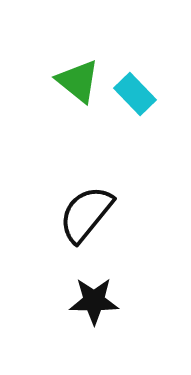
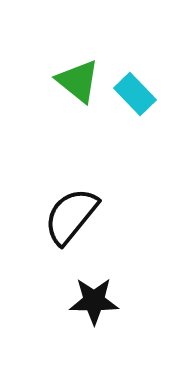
black semicircle: moved 15 px left, 2 px down
